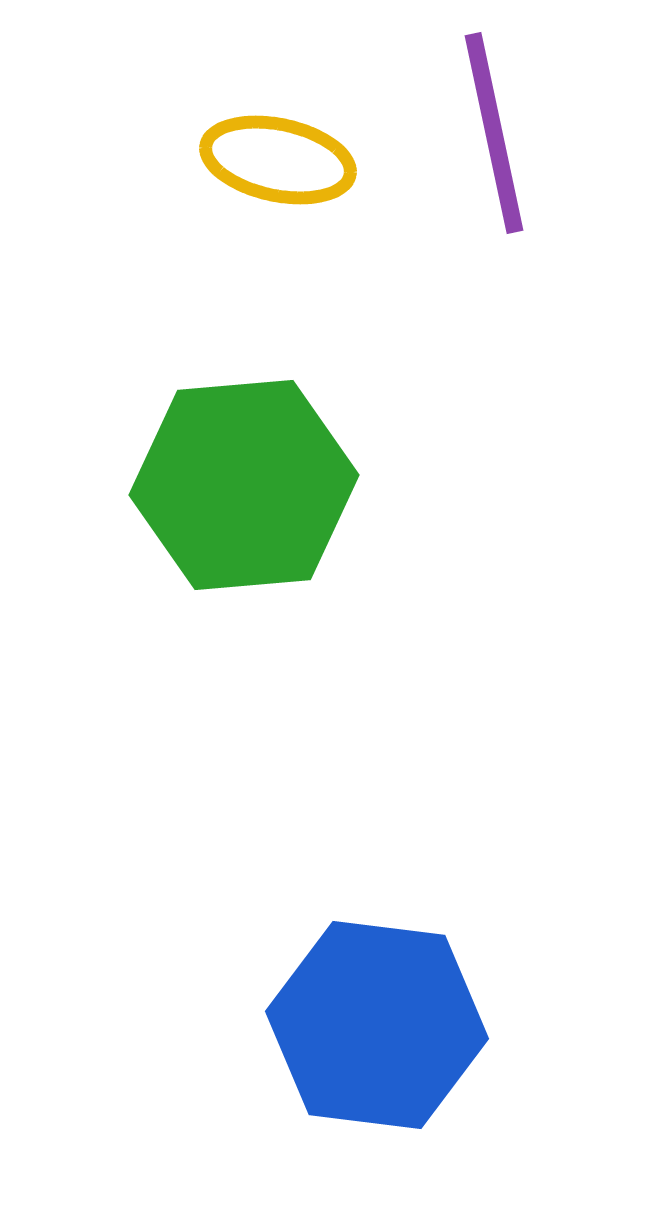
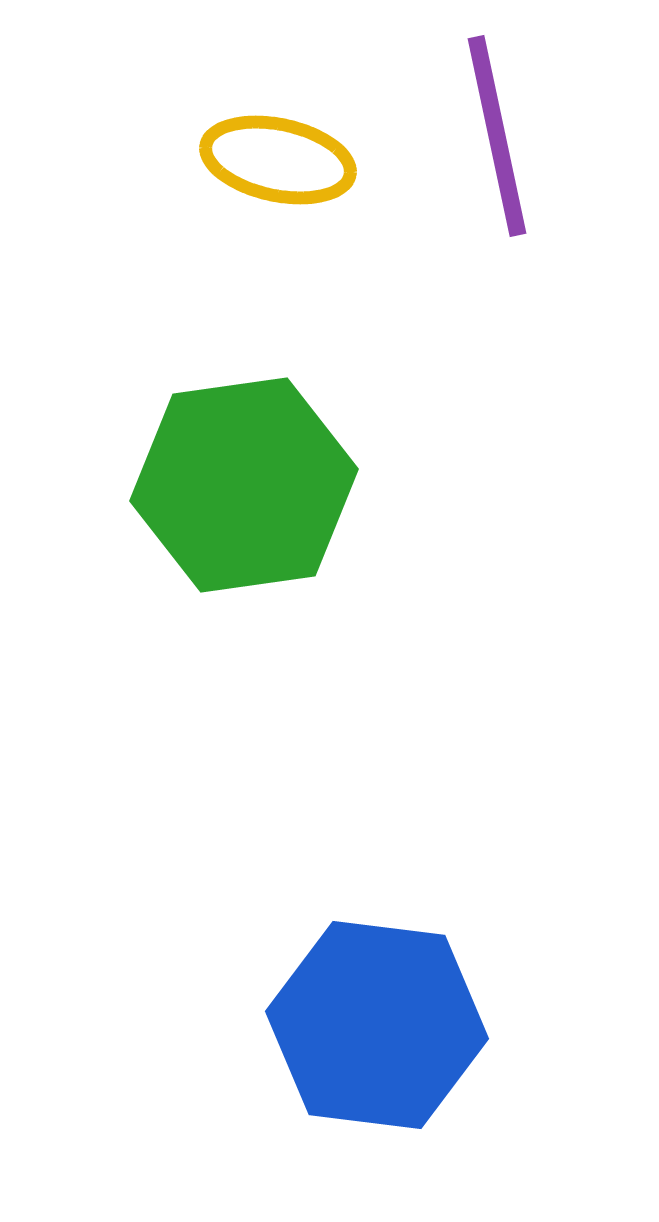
purple line: moved 3 px right, 3 px down
green hexagon: rotated 3 degrees counterclockwise
